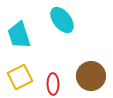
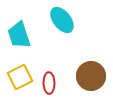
red ellipse: moved 4 px left, 1 px up
